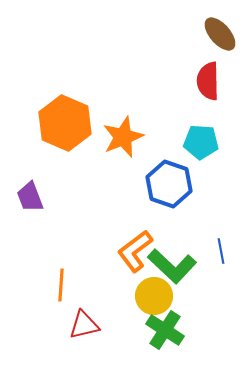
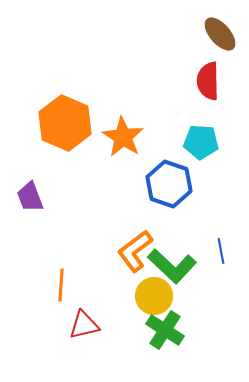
orange star: rotated 18 degrees counterclockwise
